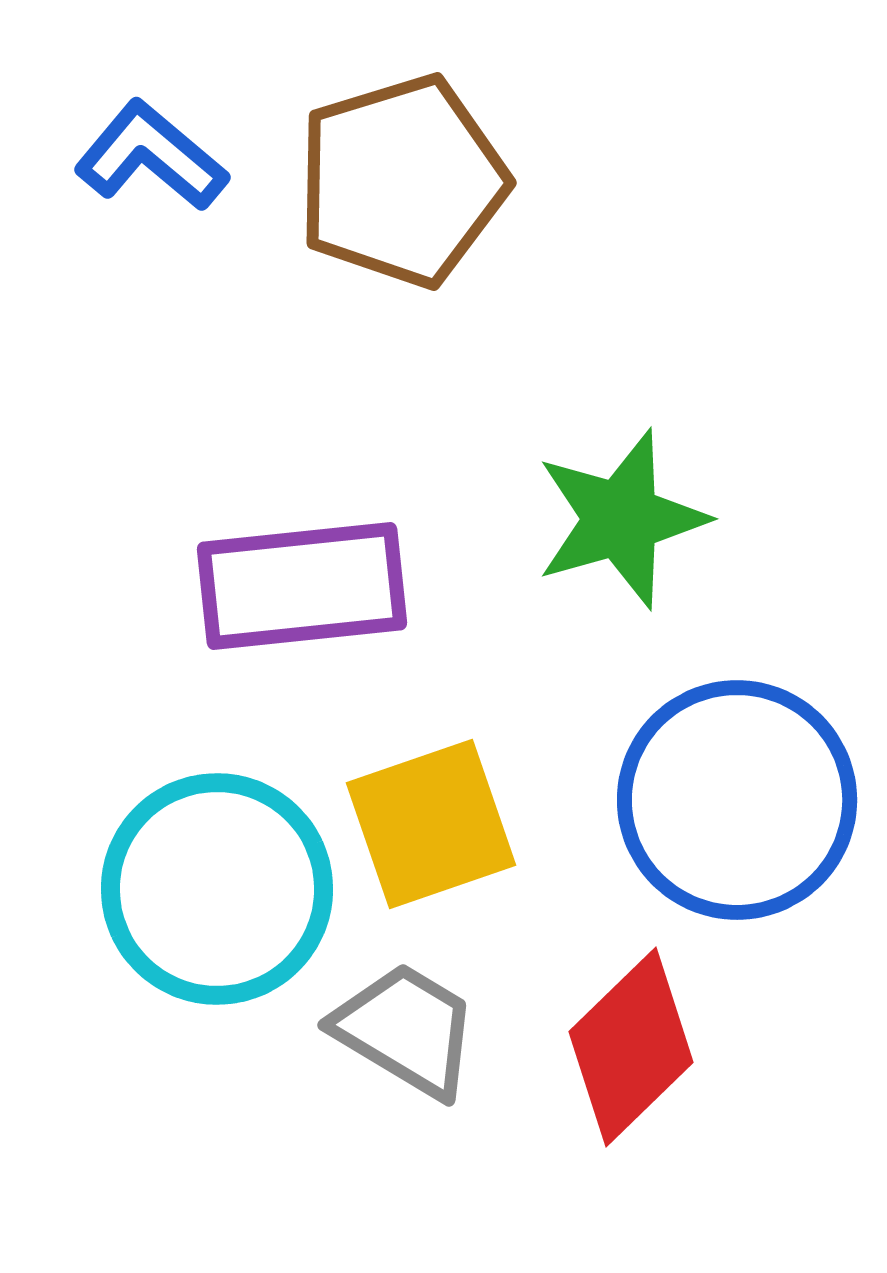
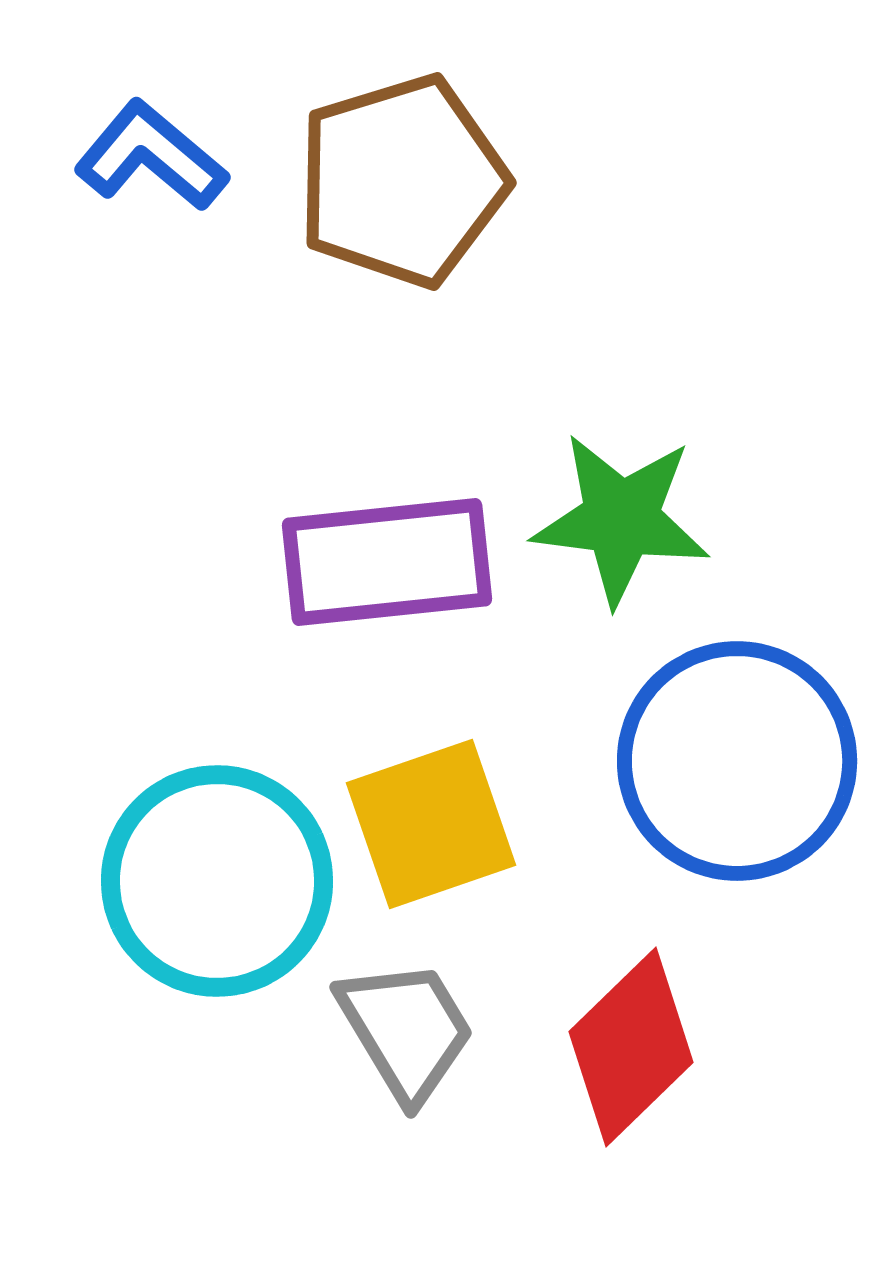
green star: rotated 23 degrees clockwise
purple rectangle: moved 85 px right, 24 px up
blue circle: moved 39 px up
cyan circle: moved 8 px up
gray trapezoid: rotated 28 degrees clockwise
